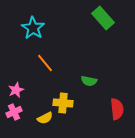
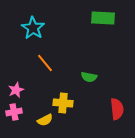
green rectangle: rotated 45 degrees counterclockwise
green semicircle: moved 4 px up
pink cross: rotated 14 degrees clockwise
yellow semicircle: moved 2 px down
